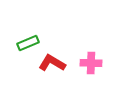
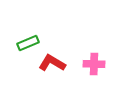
pink cross: moved 3 px right, 1 px down
